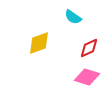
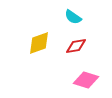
red diamond: moved 13 px left, 2 px up; rotated 15 degrees clockwise
pink diamond: moved 1 px left, 3 px down
